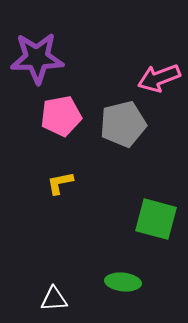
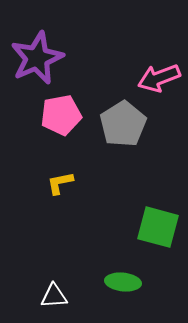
purple star: rotated 22 degrees counterclockwise
pink pentagon: moved 1 px up
gray pentagon: rotated 18 degrees counterclockwise
green square: moved 2 px right, 8 px down
white triangle: moved 3 px up
